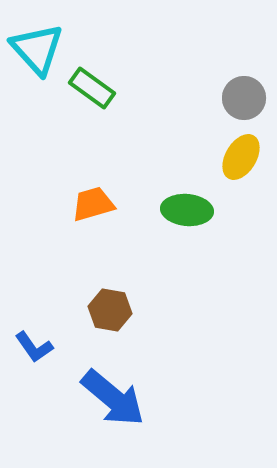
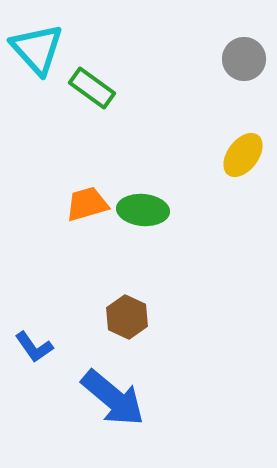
gray circle: moved 39 px up
yellow ellipse: moved 2 px right, 2 px up; rotated 6 degrees clockwise
orange trapezoid: moved 6 px left
green ellipse: moved 44 px left
brown hexagon: moved 17 px right, 7 px down; rotated 15 degrees clockwise
